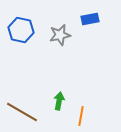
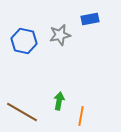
blue hexagon: moved 3 px right, 11 px down
